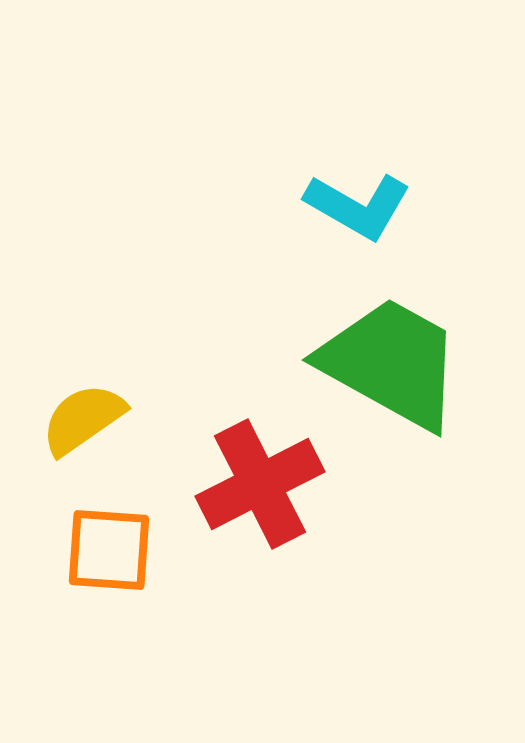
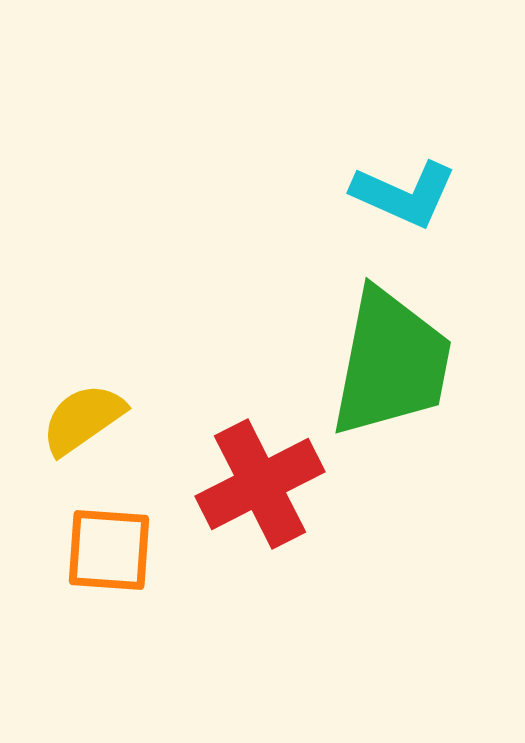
cyan L-shape: moved 46 px right, 12 px up; rotated 6 degrees counterclockwise
green trapezoid: rotated 72 degrees clockwise
